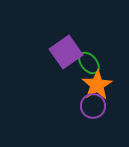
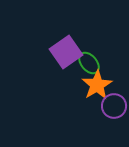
purple circle: moved 21 px right
